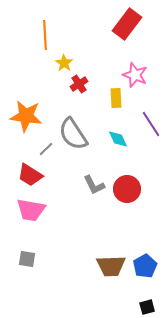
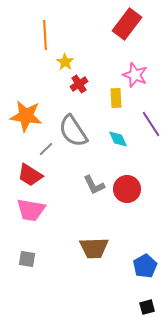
yellow star: moved 1 px right, 1 px up
gray semicircle: moved 3 px up
brown trapezoid: moved 17 px left, 18 px up
